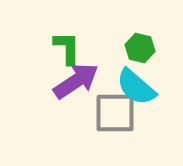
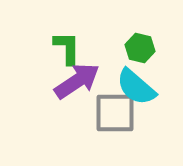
purple arrow: moved 1 px right
